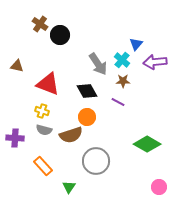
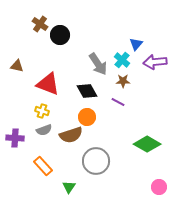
gray semicircle: rotated 35 degrees counterclockwise
